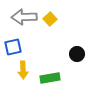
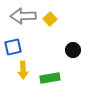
gray arrow: moved 1 px left, 1 px up
black circle: moved 4 px left, 4 px up
